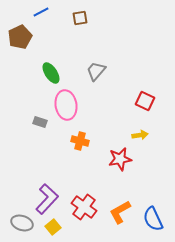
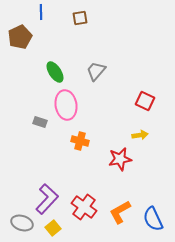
blue line: rotated 63 degrees counterclockwise
green ellipse: moved 4 px right, 1 px up
yellow square: moved 1 px down
